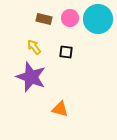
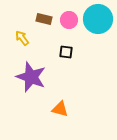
pink circle: moved 1 px left, 2 px down
yellow arrow: moved 12 px left, 9 px up
